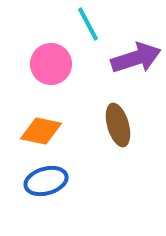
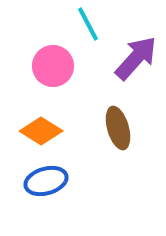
purple arrow: rotated 30 degrees counterclockwise
pink circle: moved 2 px right, 2 px down
brown ellipse: moved 3 px down
orange diamond: rotated 21 degrees clockwise
